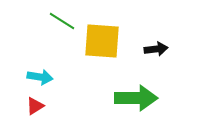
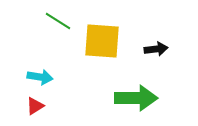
green line: moved 4 px left
